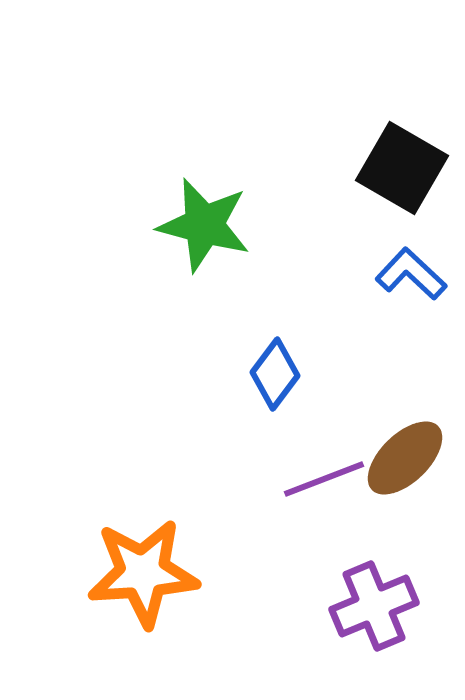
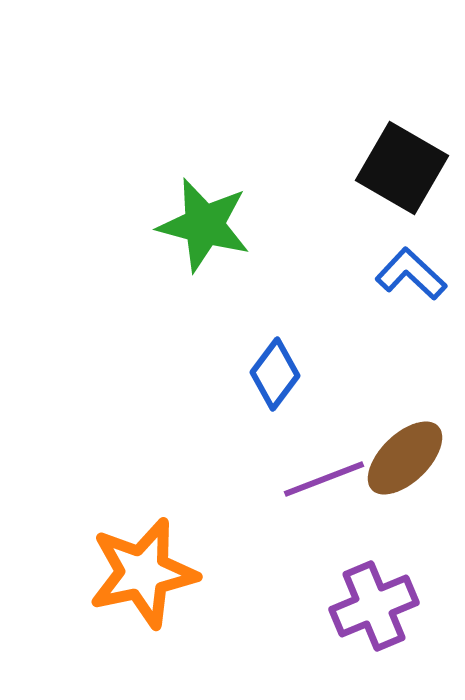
orange star: rotated 8 degrees counterclockwise
